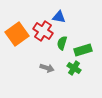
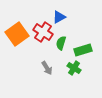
blue triangle: rotated 40 degrees counterclockwise
red cross: moved 1 px down
green semicircle: moved 1 px left
gray arrow: rotated 40 degrees clockwise
